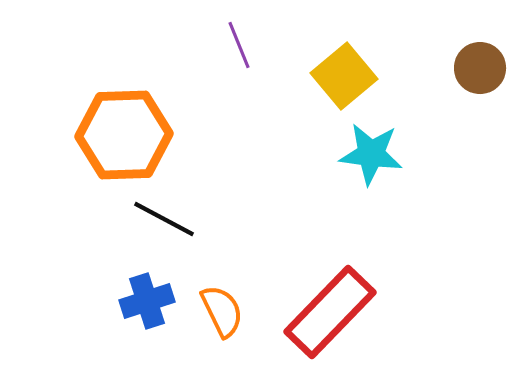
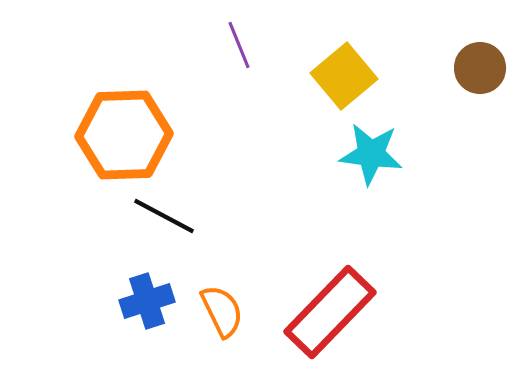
black line: moved 3 px up
